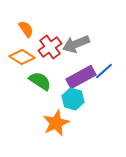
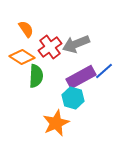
green semicircle: moved 4 px left, 5 px up; rotated 60 degrees clockwise
cyan hexagon: moved 1 px up
